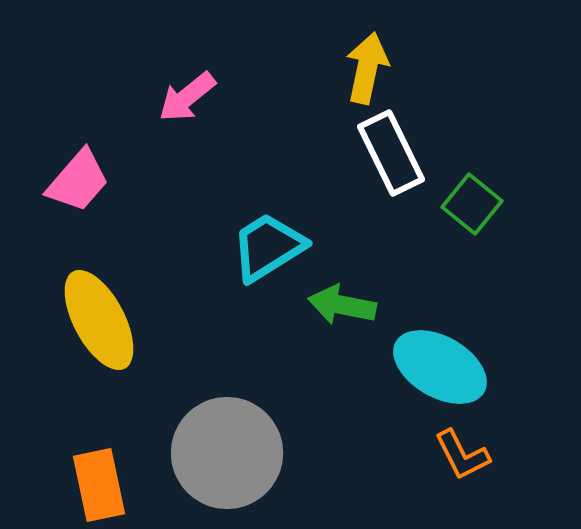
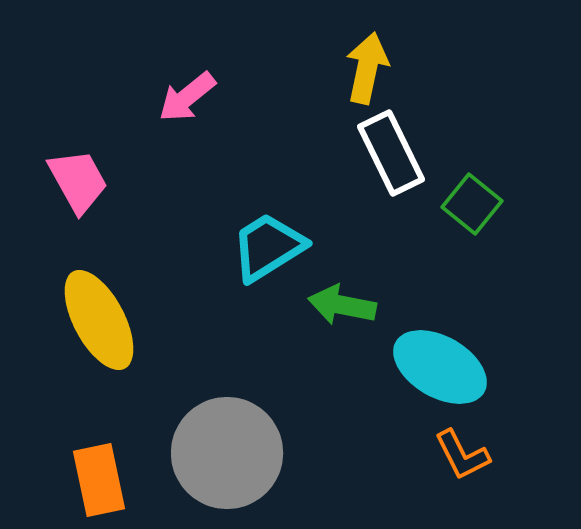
pink trapezoid: rotated 70 degrees counterclockwise
orange rectangle: moved 5 px up
